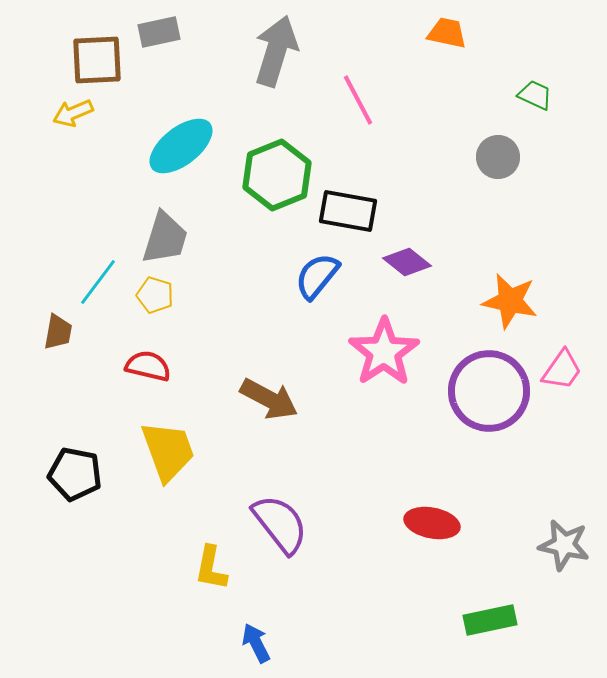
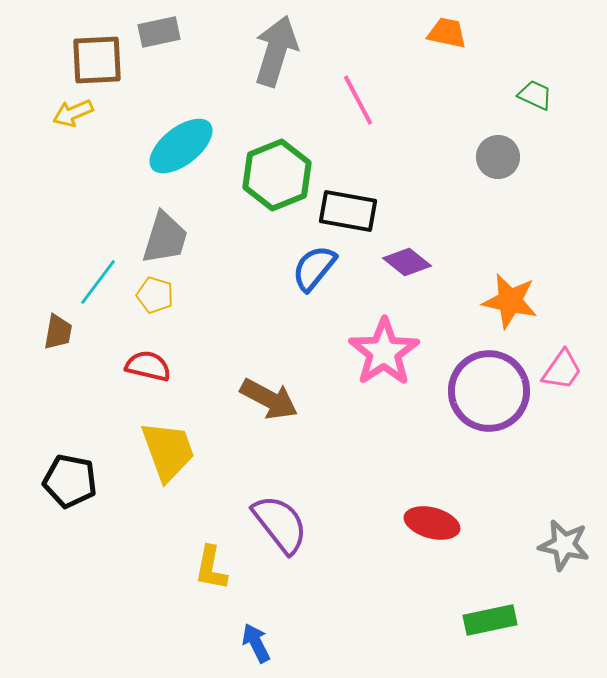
blue semicircle: moved 3 px left, 8 px up
black pentagon: moved 5 px left, 7 px down
red ellipse: rotated 4 degrees clockwise
